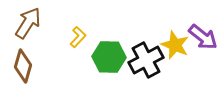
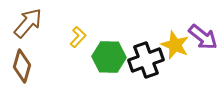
brown arrow: rotated 8 degrees clockwise
black cross: rotated 8 degrees clockwise
brown diamond: moved 1 px left
